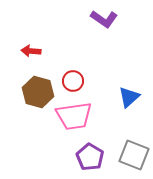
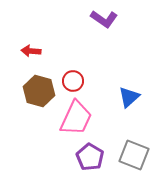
brown hexagon: moved 1 px right, 1 px up
pink trapezoid: moved 2 px right, 2 px down; rotated 57 degrees counterclockwise
